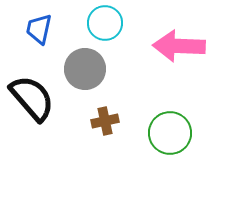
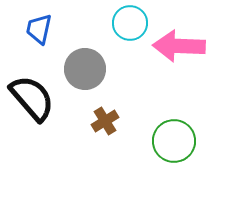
cyan circle: moved 25 px right
brown cross: rotated 20 degrees counterclockwise
green circle: moved 4 px right, 8 px down
